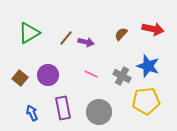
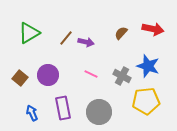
brown semicircle: moved 1 px up
